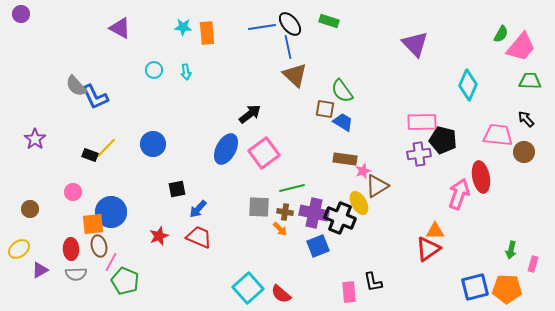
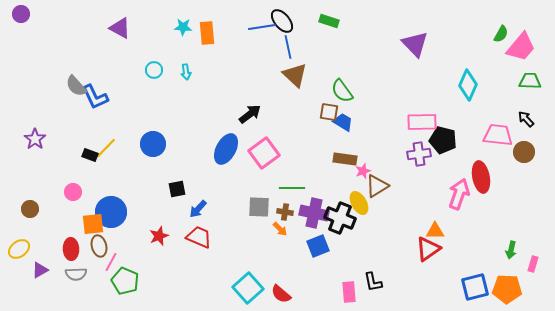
black ellipse at (290, 24): moved 8 px left, 3 px up
brown square at (325, 109): moved 4 px right, 3 px down
green line at (292, 188): rotated 15 degrees clockwise
